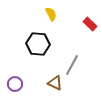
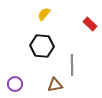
yellow semicircle: moved 7 px left; rotated 112 degrees counterclockwise
black hexagon: moved 4 px right, 2 px down
gray line: rotated 30 degrees counterclockwise
brown triangle: moved 2 px down; rotated 35 degrees counterclockwise
